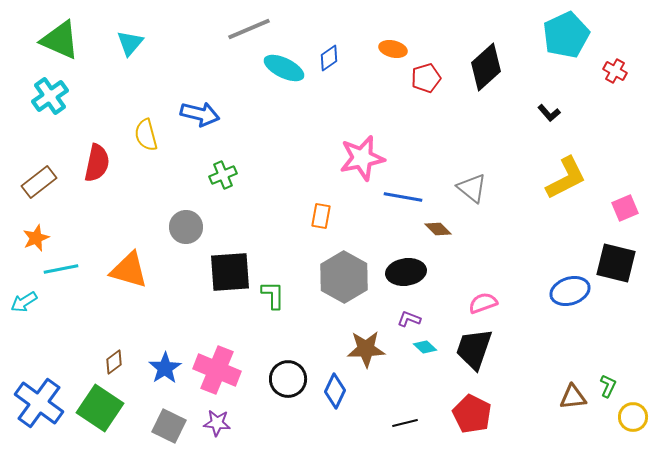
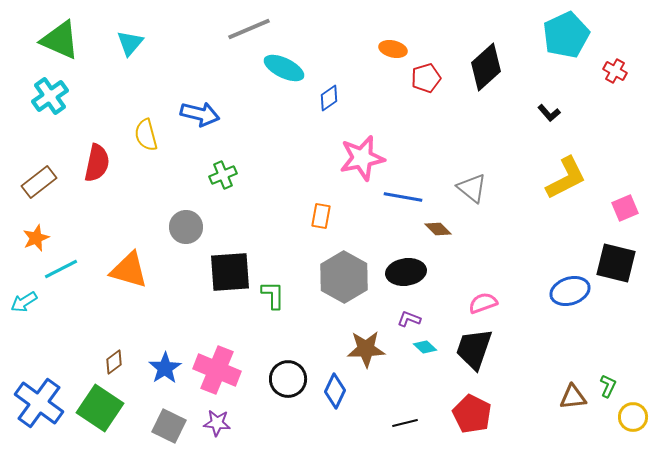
blue diamond at (329, 58): moved 40 px down
cyan line at (61, 269): rotated 16 degrees counterclockwise
